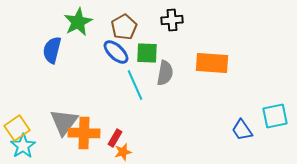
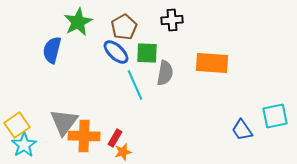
yellow square: moved 3 px up
orange cross: moved 3 px down
cyan star: moved 1 px right, 1 px up
